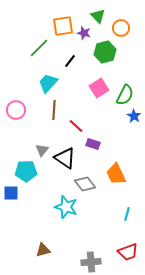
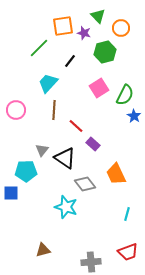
purple rectangle: rotated 24 degrees clockwise
